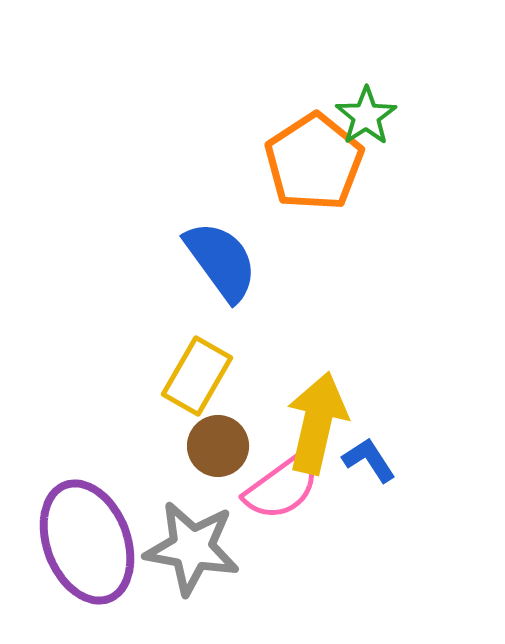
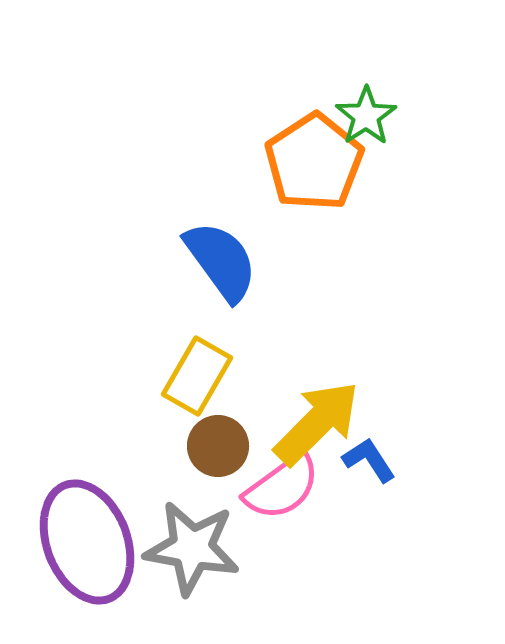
yellow arrow: rotated 32 degrees clockwise
